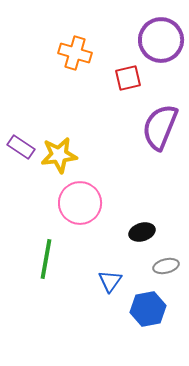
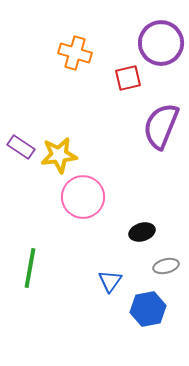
purple circle: moved 3 px down
purple semicircle: moved 1 px right, 1 px up
pink circle: moved 3 px right, 6 px up
green line: moved 16 px left, 9 px down
